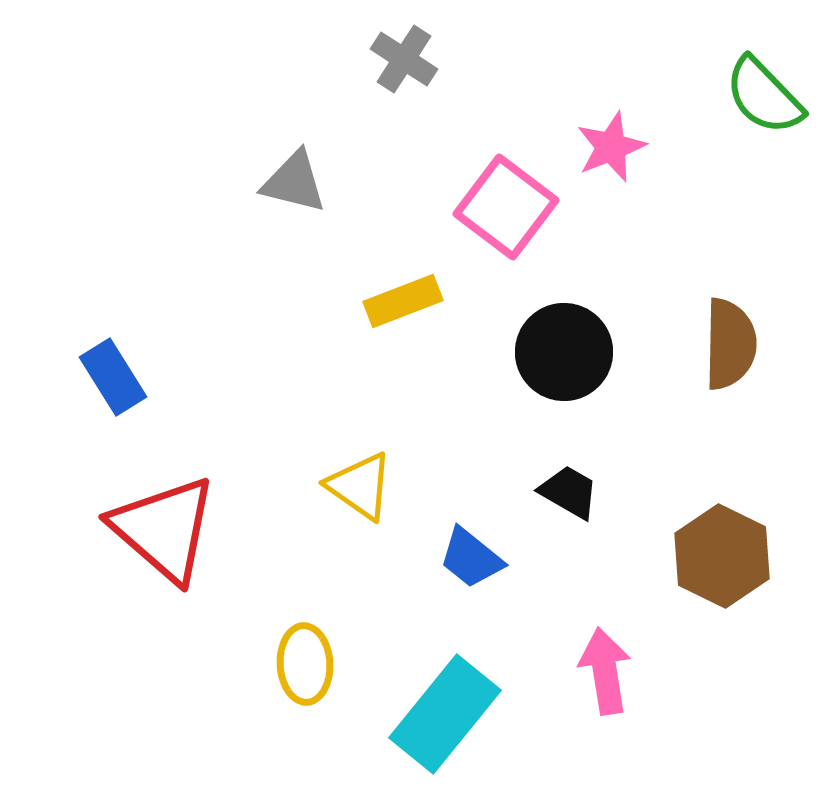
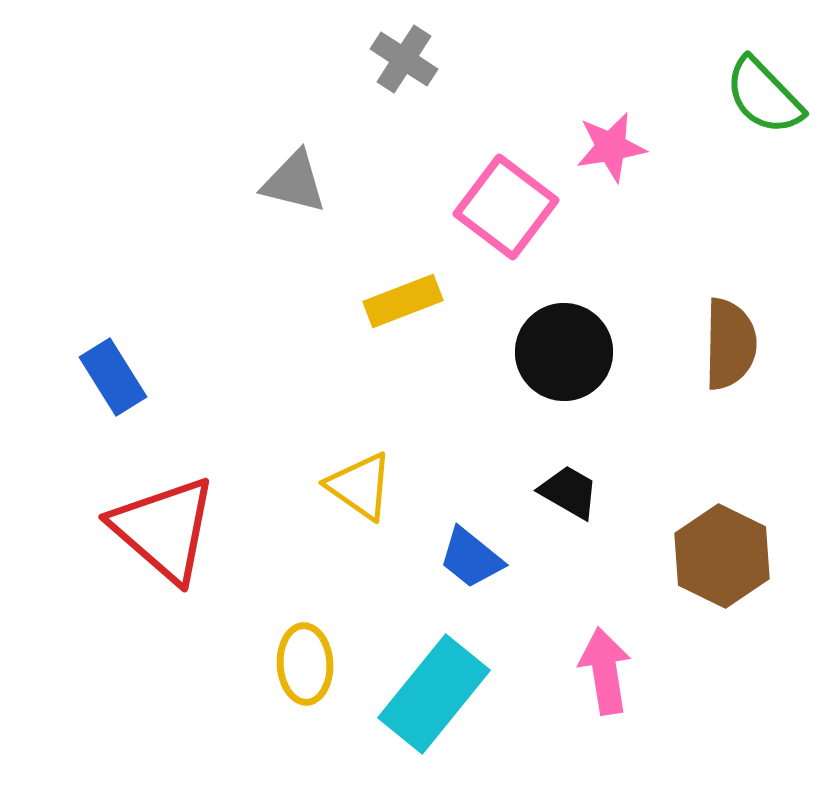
pink star: rotated 12 degrees clockwise
cyan rectangle: moved 11 px left, 20 px up
